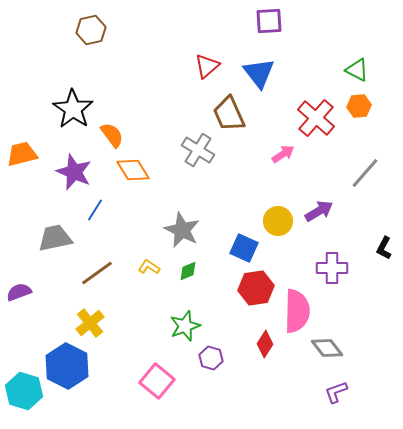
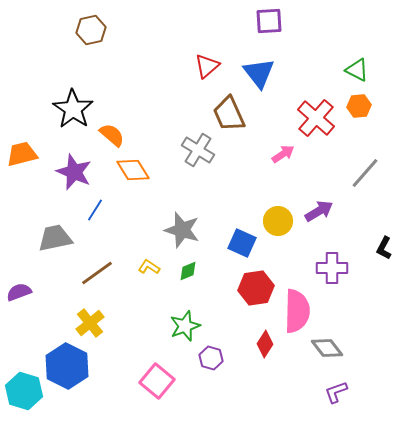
orange semicircle: rotated 12 degrees counterclockwise
gray star: rotated 9 degrees counterclockwise
blue square: moved 2 px left, 5 px up
